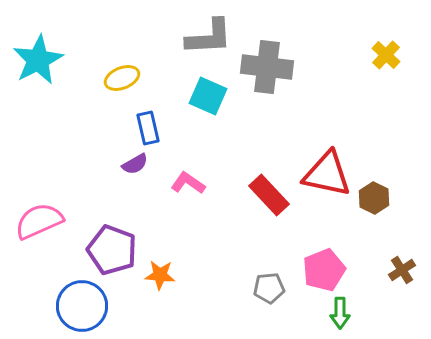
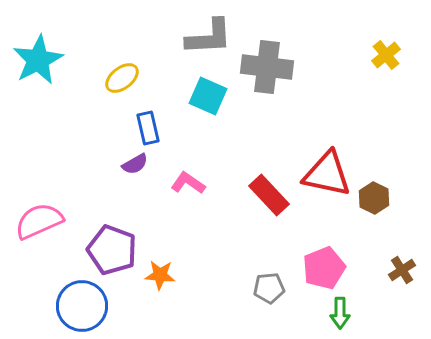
yellow cross: rotated 8 degrees clockwise
yellow ellipse: rotated 16 degrees counterclockwise
pink pentagon: moved 2 px up
